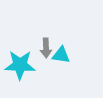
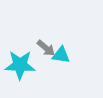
gray arrow: rotated 48 degrees counterclockwise
